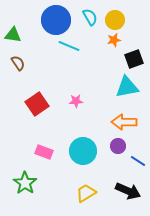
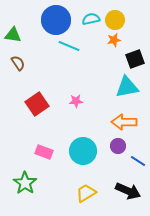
cyan semicircle: moved 1 px right, 2 px down; rotated 72 degrees counterclockwise
black square: moved 1 px right
